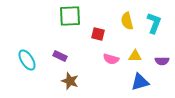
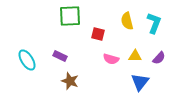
purple semicircle: moved 3 px left, 3 px up; rotated 48 degrees counterclockwise
blue triangle: rotated 36 degrees counterclockwise
